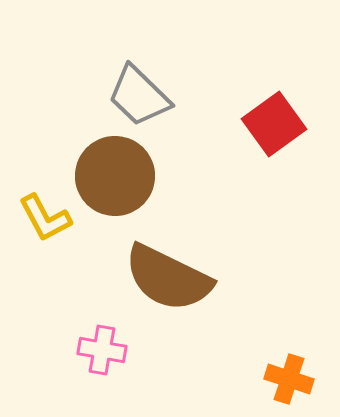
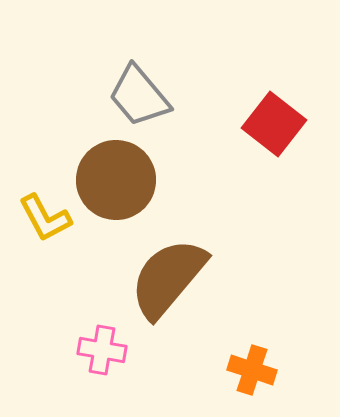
gray trapezoid: rotated 6 degrees clockwise
red square: rotated 16 degrees counterclockwise
brown circle: moved 1 px right, 4 px down
brown semicircle: rotated 104 degrees clockwise
orange cross: moved 37 px left, 9 px up
